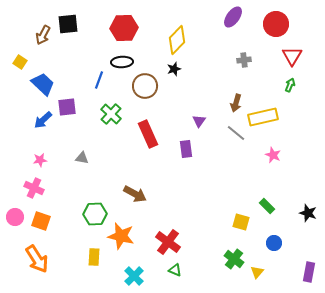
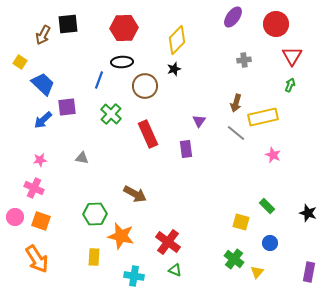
blue circle at (274, 243): moved 4 px left
cyan cross at (134, 276): rotated 36 degrees counterclockwise
